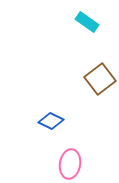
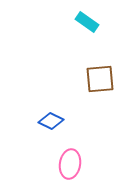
brown square: rotated 32 degrees clockwise
